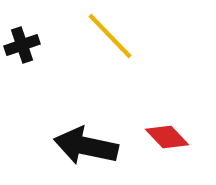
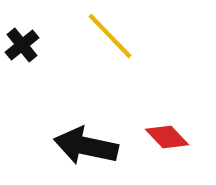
black cross: rotated 20 degrees counterclockwise
